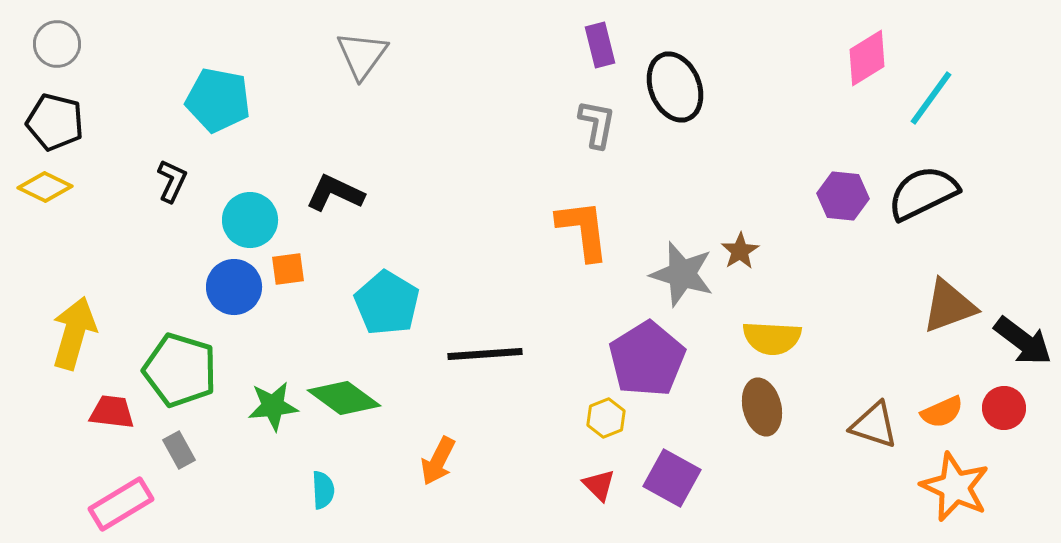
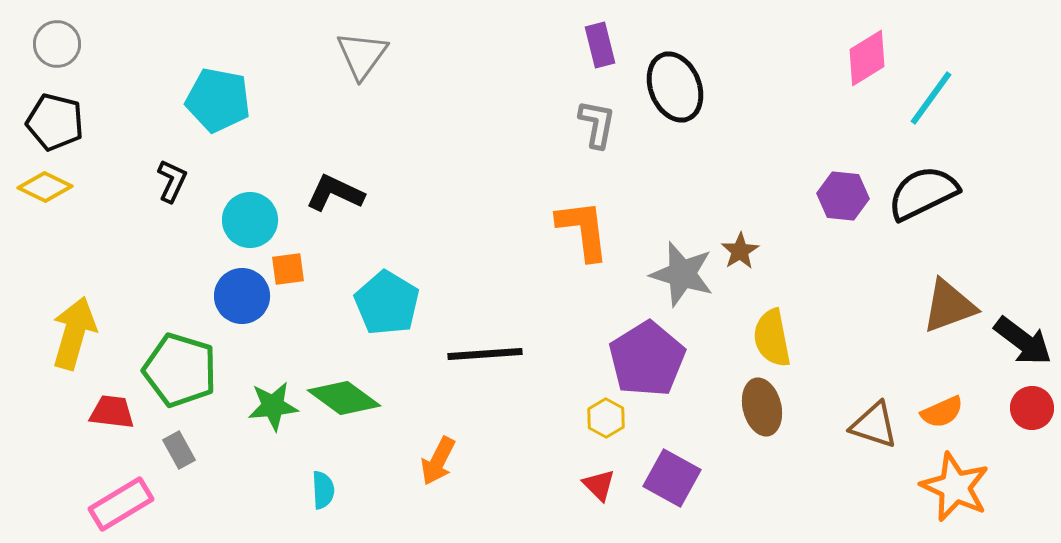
blue circle at (234, 287): moved 8 px right, 9 px down
yellow semicircle at (772, 338): rotated 76 degrees clockwise
red circle at (1004, 408): moved 28 px right
yellow hexagon at (606, 418): rotated 9 degrees counterclockwise
